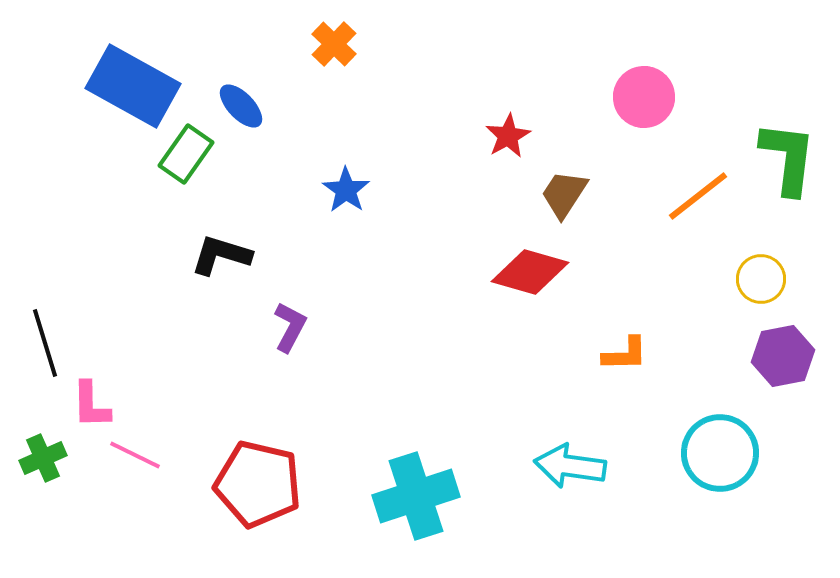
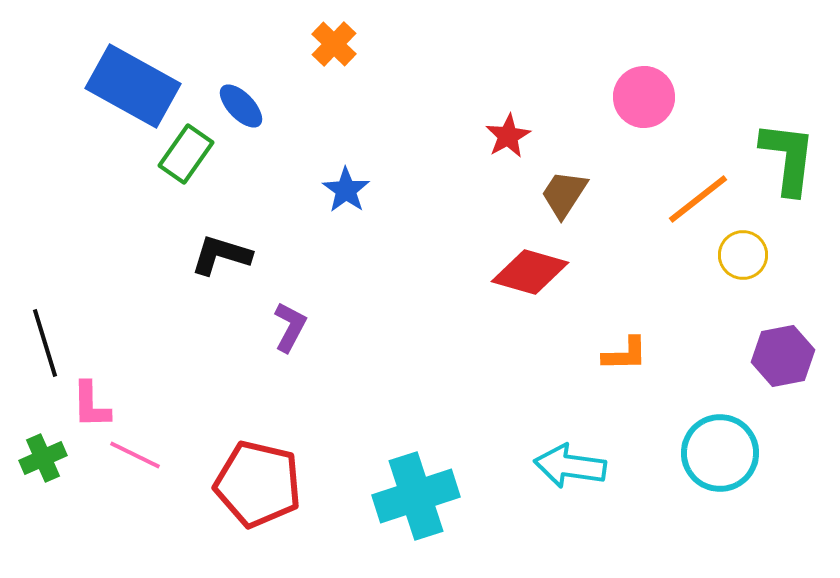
orange line: moved 3 px down
yellow circle: moved 18 px left, 24 px up
